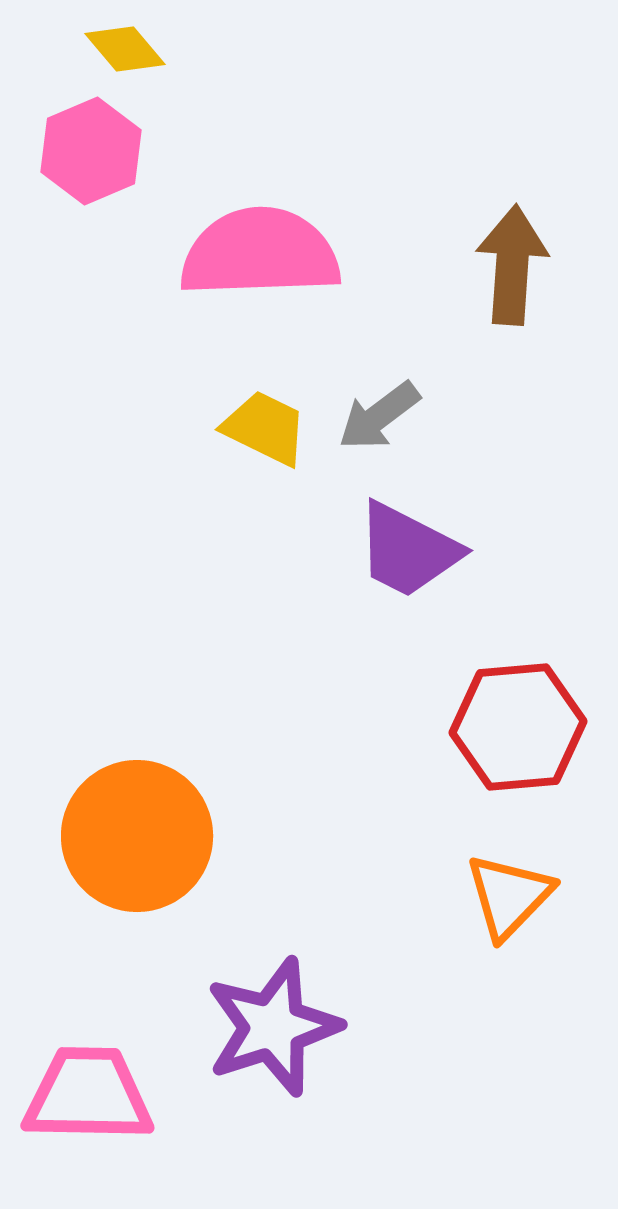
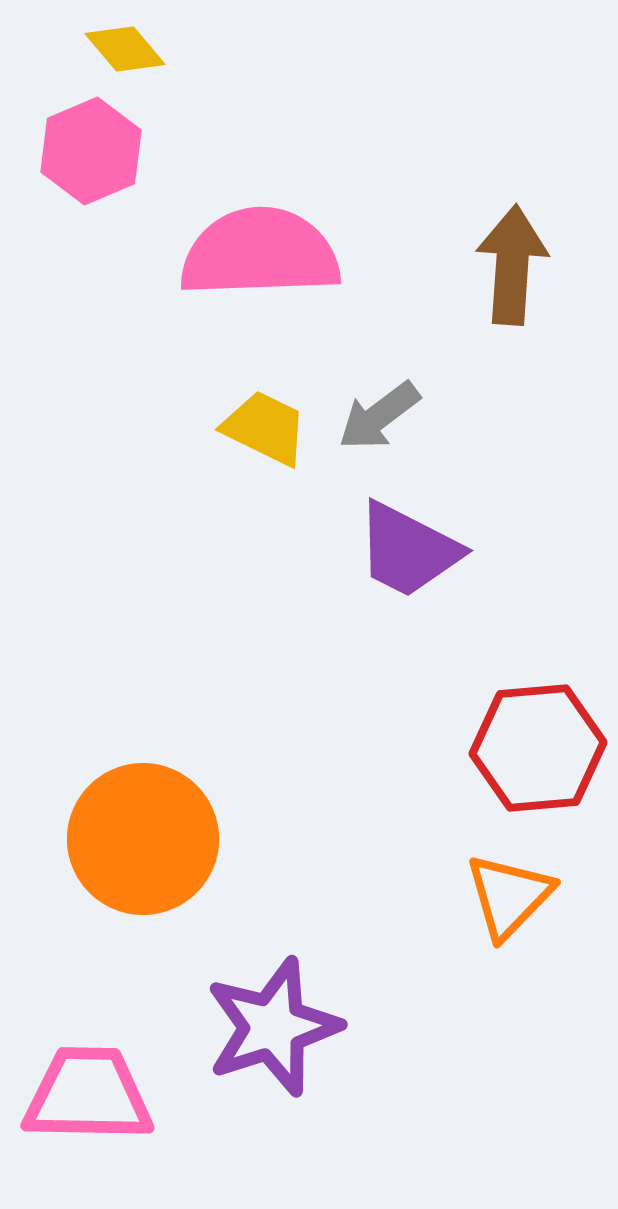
red hexagon: moved 20 px right, 21 px down
orange circle: moved 6 px right, 3 px down
